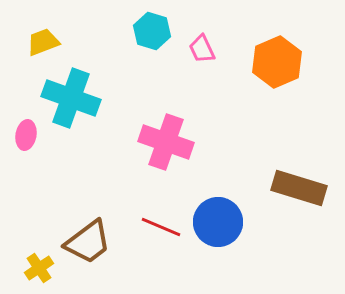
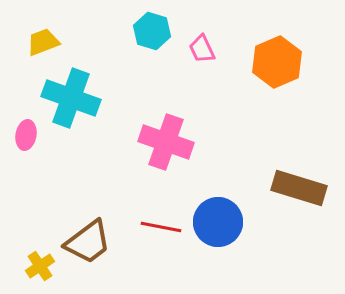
red line: rotated 12 degrees counterclockwise
yellow cross: moved 1 px right, 2 px up
